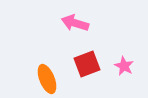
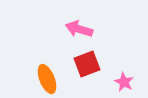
pink arrow: moved 4 px right, 6 px down
pink star: moved 16 px down
